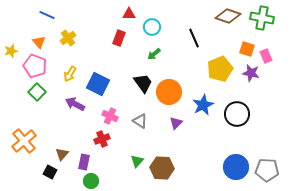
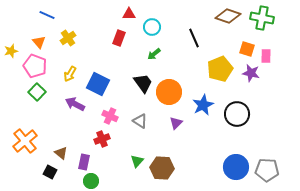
pink rectangle: rotated 24 degrees clockwise
orange cross: moved 1 px right
brown triangle: moved 1 px left, 1 px up; rotated 32 degrees counterclockwise
